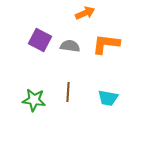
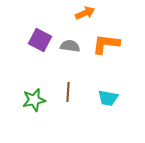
green star: rotated 20 degrees counterclockwise
